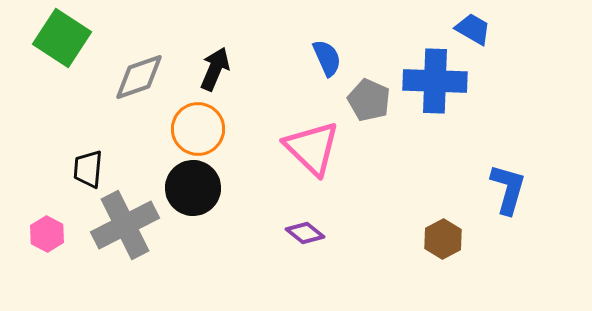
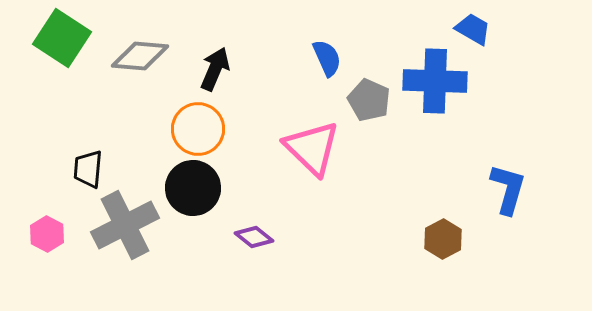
gray diamond: moved 1 px right, 21 px up; rotated 24 degrees clockwise
purple diamond: moved 51 px left, 4 px down
